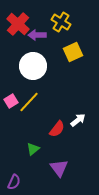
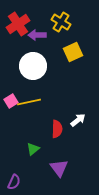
red cross: rotated 15 degrees clockwise
yellow line: rotated 35 degrees clockwise
red semicircle: rotated 36 degrees counterclockwise
